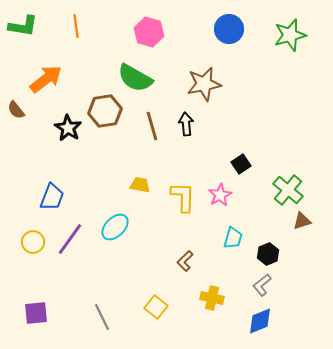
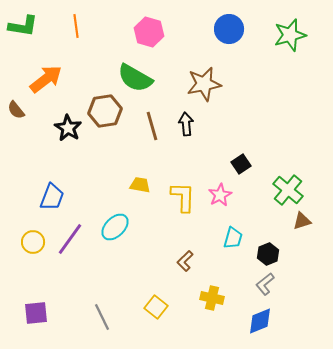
gray L-shape: moved 3 px right, 1 px up
